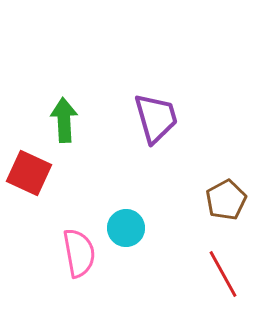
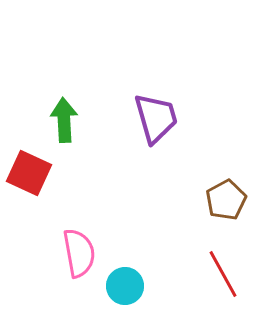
cyan circle: moved 1 px left, 58 px down
